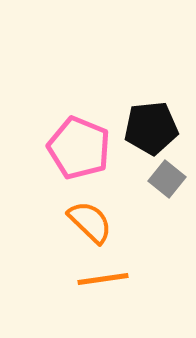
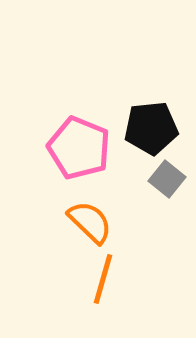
orange line: rotated 66 degrees counterclockwise
